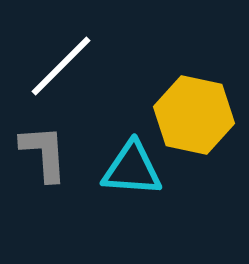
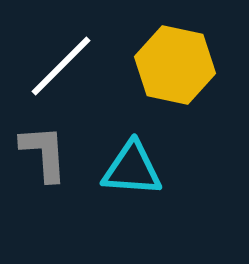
yellow hexagon: moved 19 px left, 50 px up
